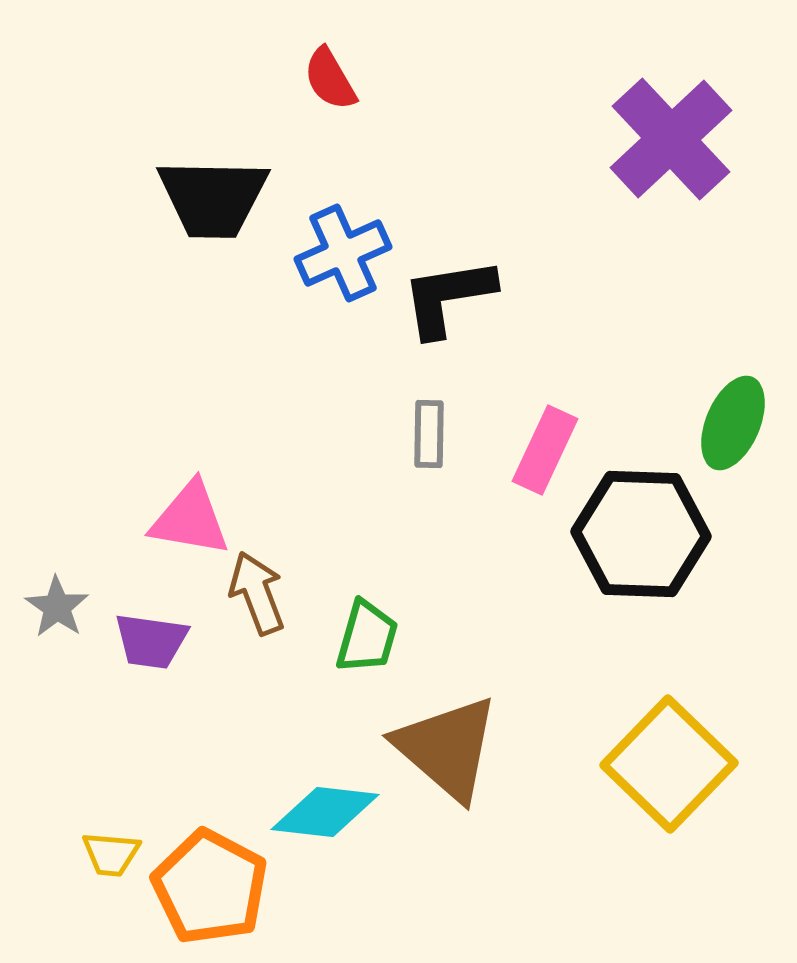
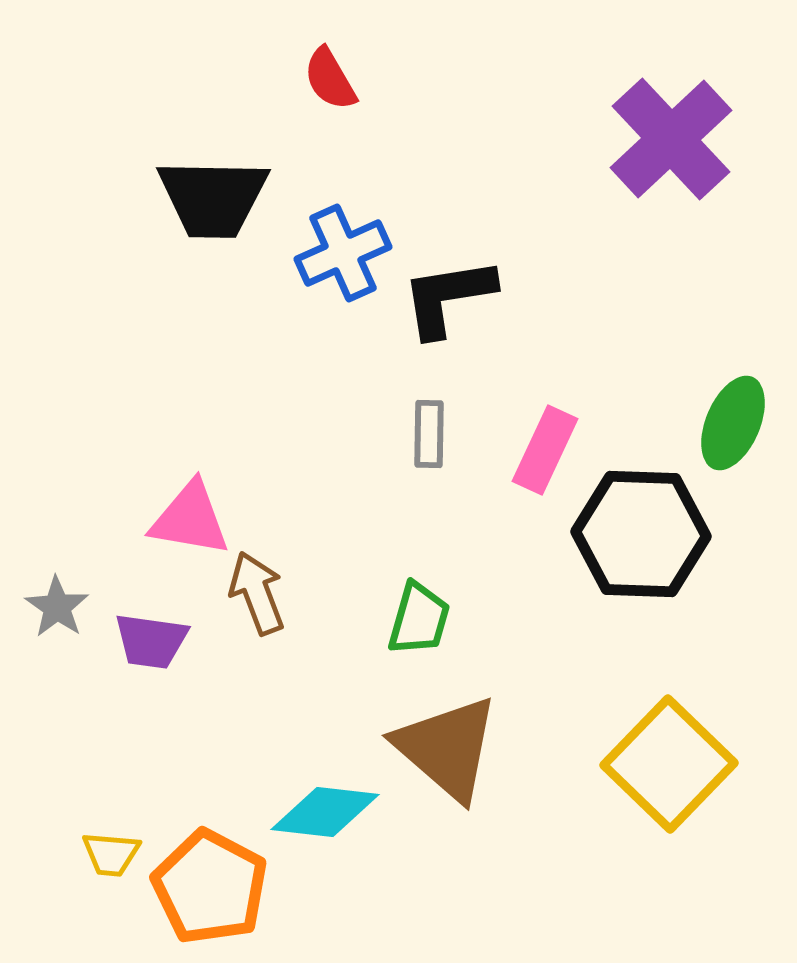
green trapezoid: moved 52 px right, 18 px up
